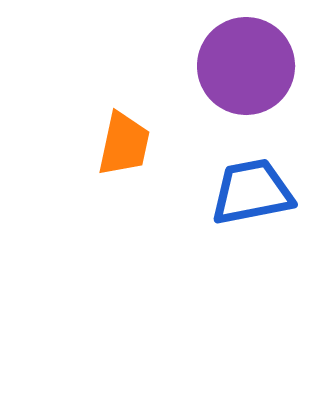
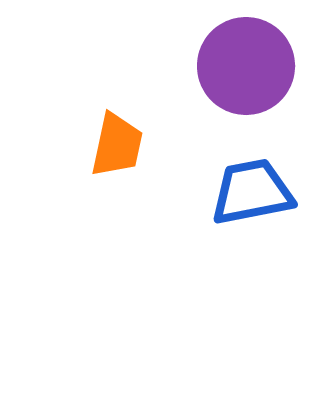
orange trapezoid: moved 7 px left, 1 px down
